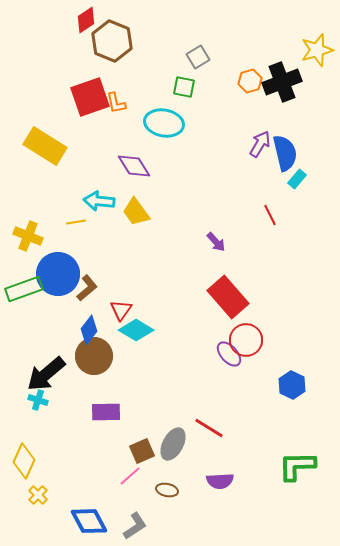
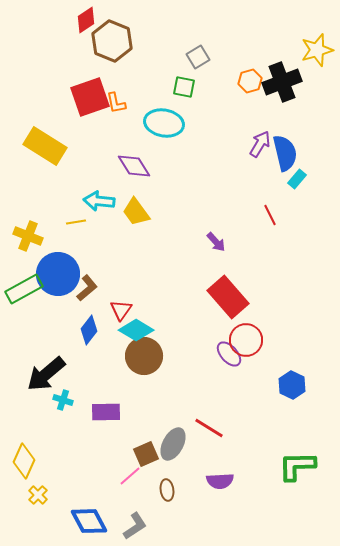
green rectangle at (24, 289): rotated 9 degrees counterclockwise
brown circle at (94, 356): moved 50 px right
cyan cross at (38, 400): moved 25 px right
brown square at (142, 451): moved 4 px right, 3 px down
brown ellipse at (167, 490): rotated 70 degrees clockwise
